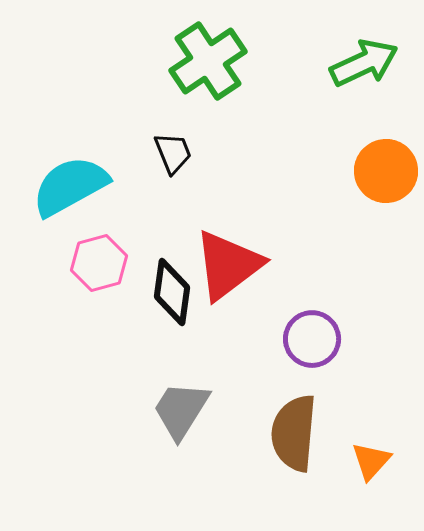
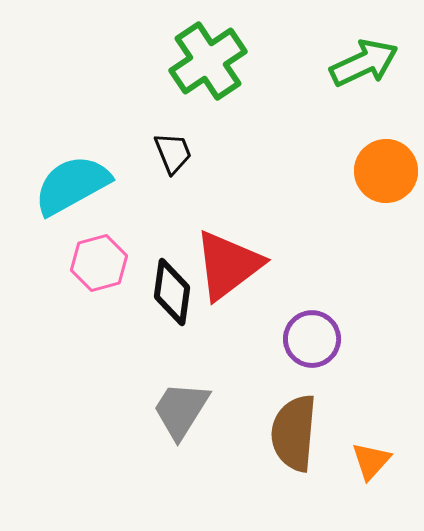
cyan semicircle: moved 2 px right, 1 px up
